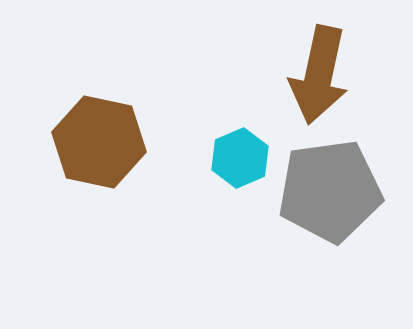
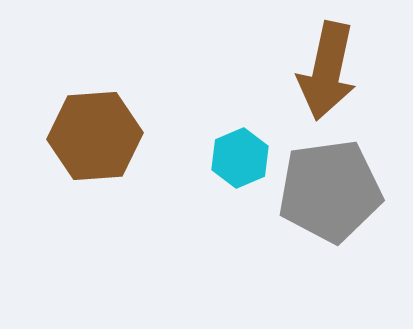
brown arrow: moved 8 px right, 4 px up
brown hexagon: moved 4 px left, 6 px up; rotated 16 degrees counterclockwise
